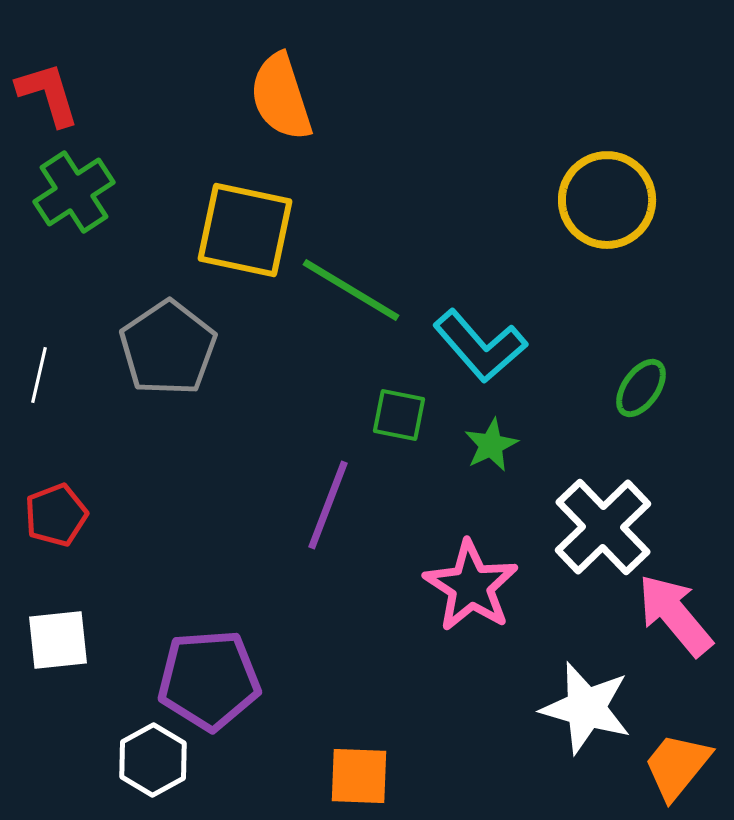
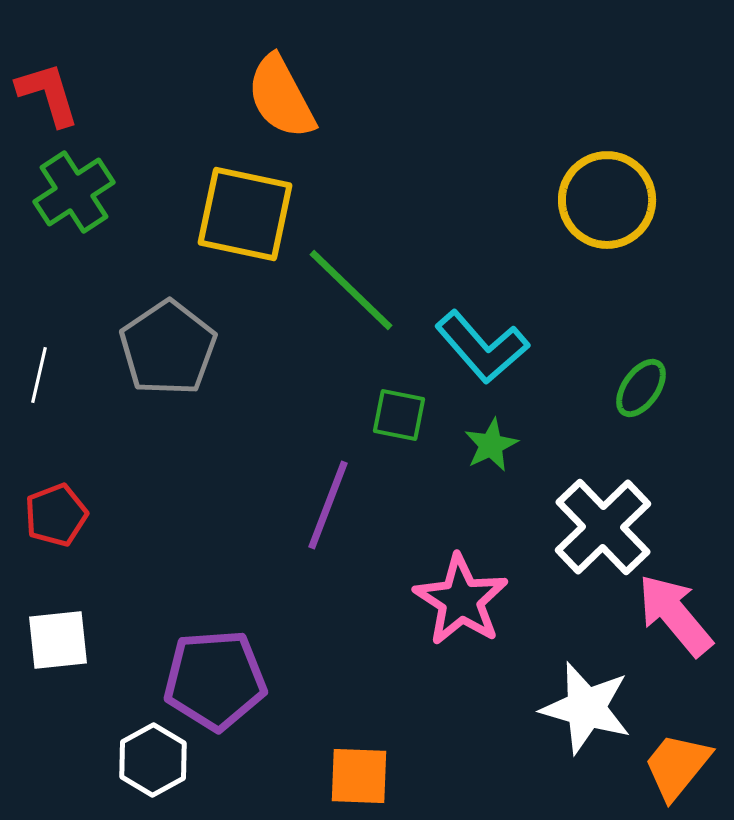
orange semicircle: rotated 10 degrees counterclockwise
yellow square: moved 16 px up
green line: rotated 13 degrees clockwise
cyan L-shape: moved 2 px right, 1 px down
pink star: moved 10 px left, 14 px down
purple pentagon: moved 6 px right
